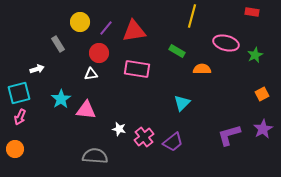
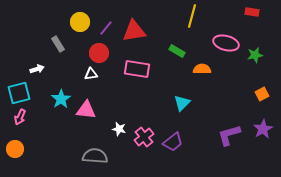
green star: rotated 14 degrees clockwise
